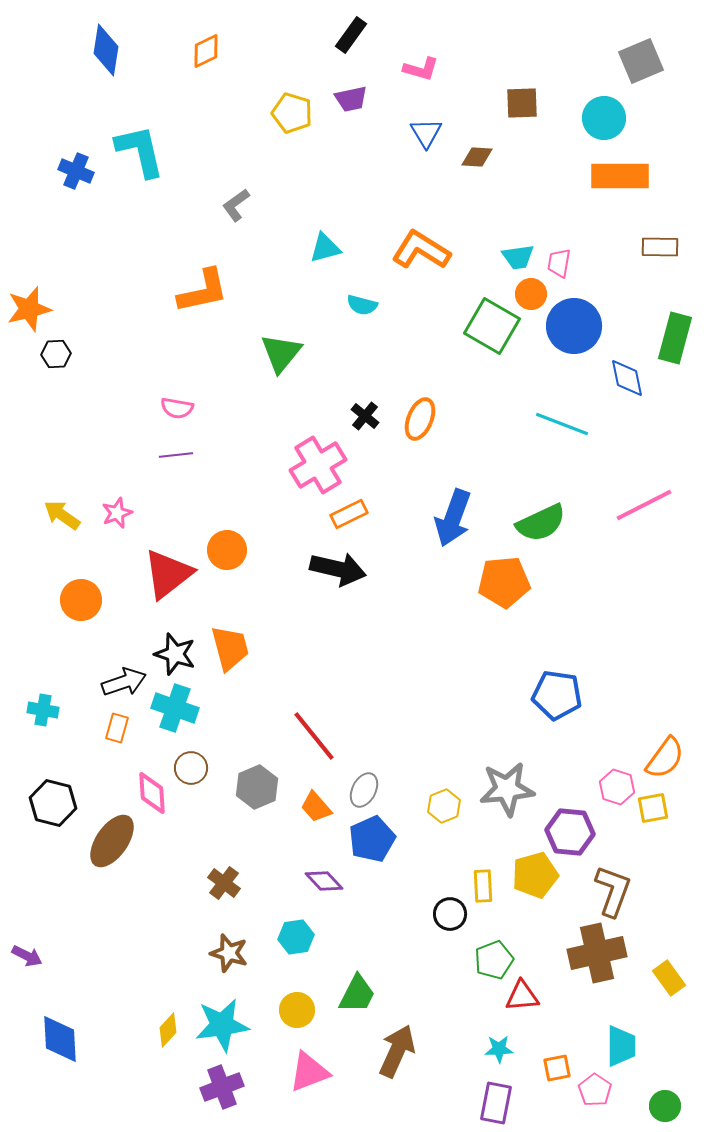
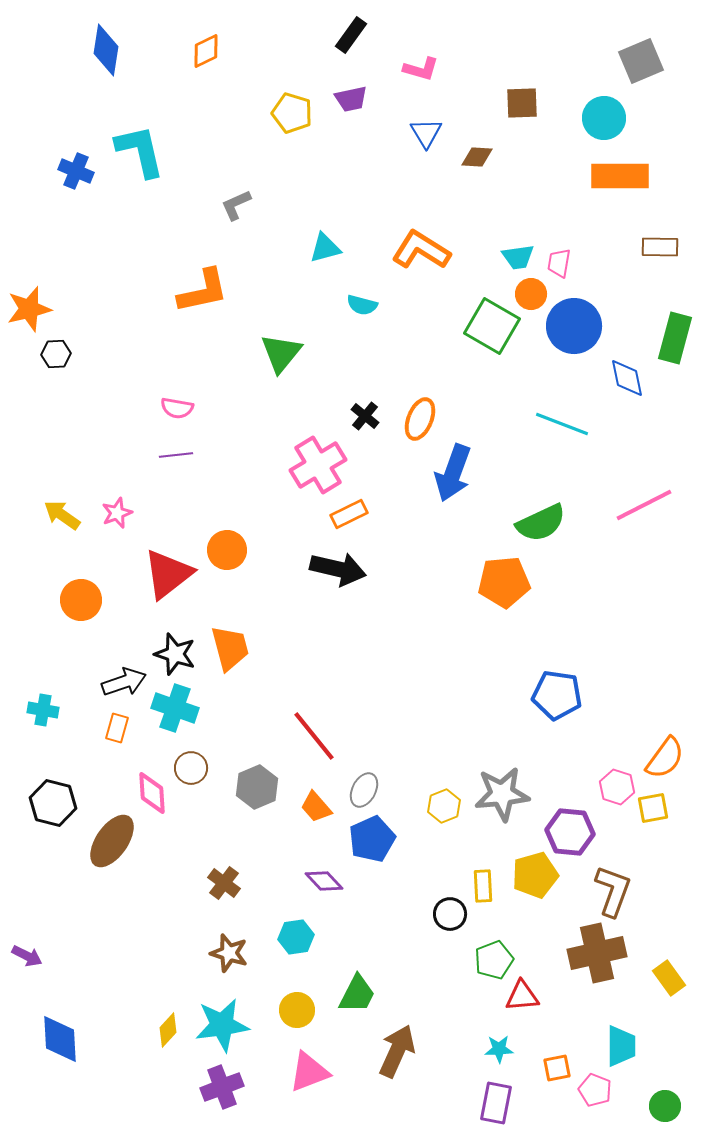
gray L-shape at (236, 205): rotated 12 degrees clockwise
blue arrow at (453, 518): moved 45 px up
gray star at (507, 789): moved 5 px left, 5 px down
pink pentagon at (595, 1090): rotated 12 degrees counterclockwise
